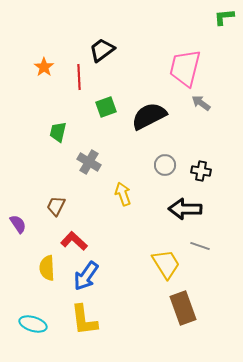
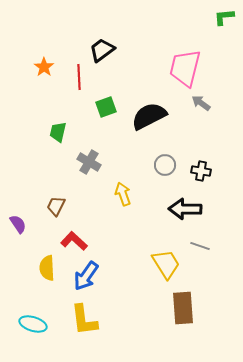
brown rectangle: rotated 16 degrees clockwise
